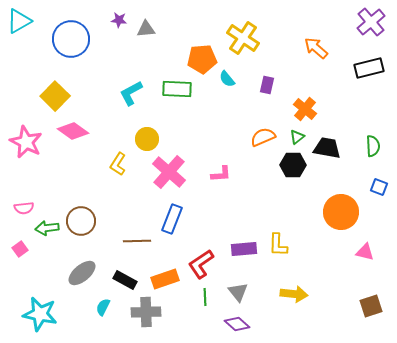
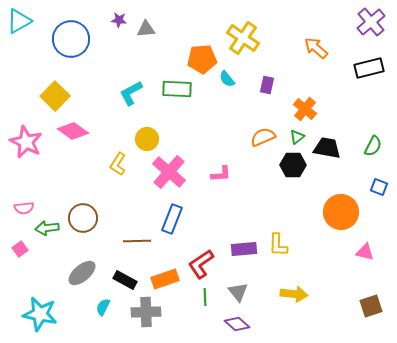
green semicircle at (373, 146): rotated 30 degrees clockwise
brown circle at (81, 221): moved 2 px right, 3 px up
